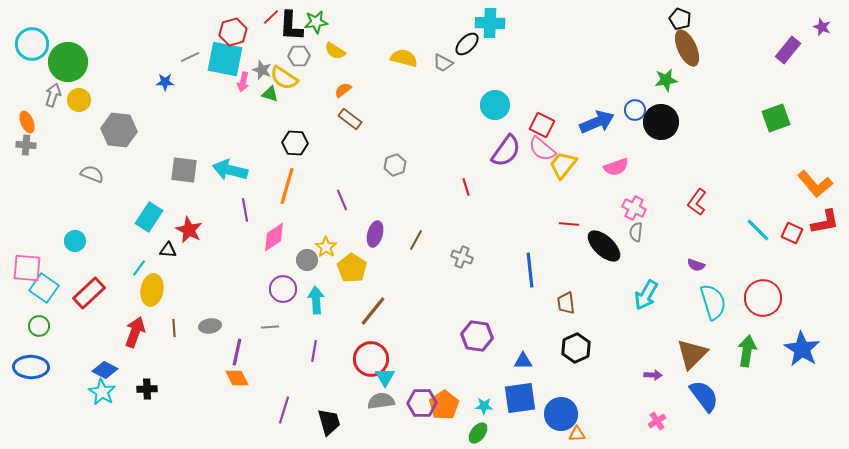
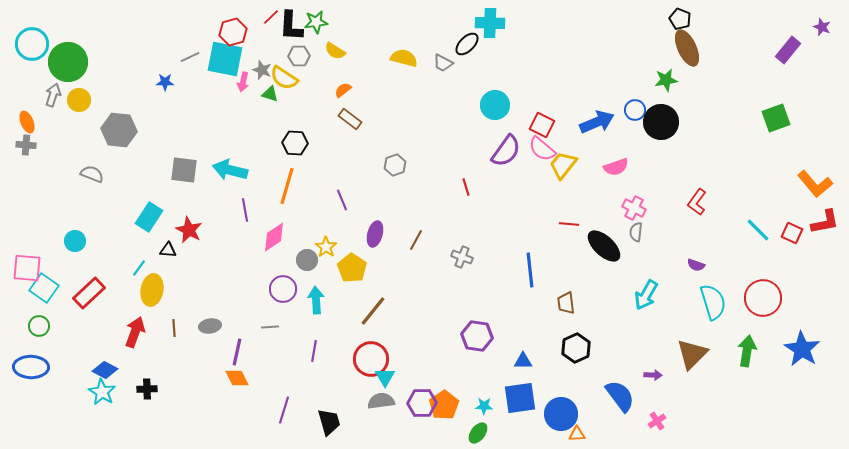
blue semicircle at (704, 396): moved 84 px left
